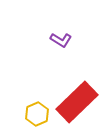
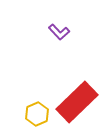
purple L-shape: moved 2 px left, 8 px up; rotated 15 degrees clockwise
